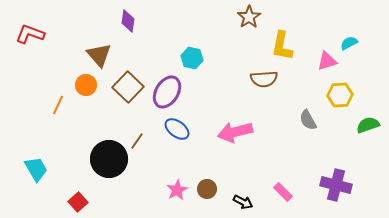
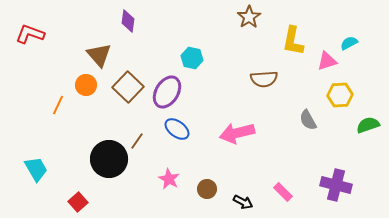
yellow L-shape: moved 11 px right, 5 px up
pink arrow: moved 2 px right, 1 px down
pink star: moved 8 px left, 11 px up; rotated 15 degrees counterclockwise
